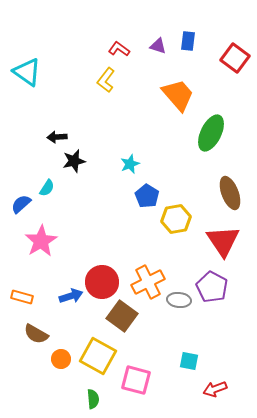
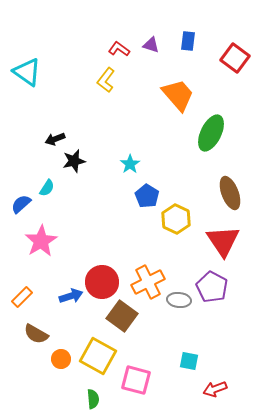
purple triangle: moved 7 px left, 1 px up
black arrow: moved 2 px left, 2 px down; rotated 18 degrees counterclockwise
cyan star: rotated 12 degrees counterclockwise
yellow hexagon: rotated 24 degrees counterclockwise
orange rectangle: rotated 60 degrees counterclockwise
